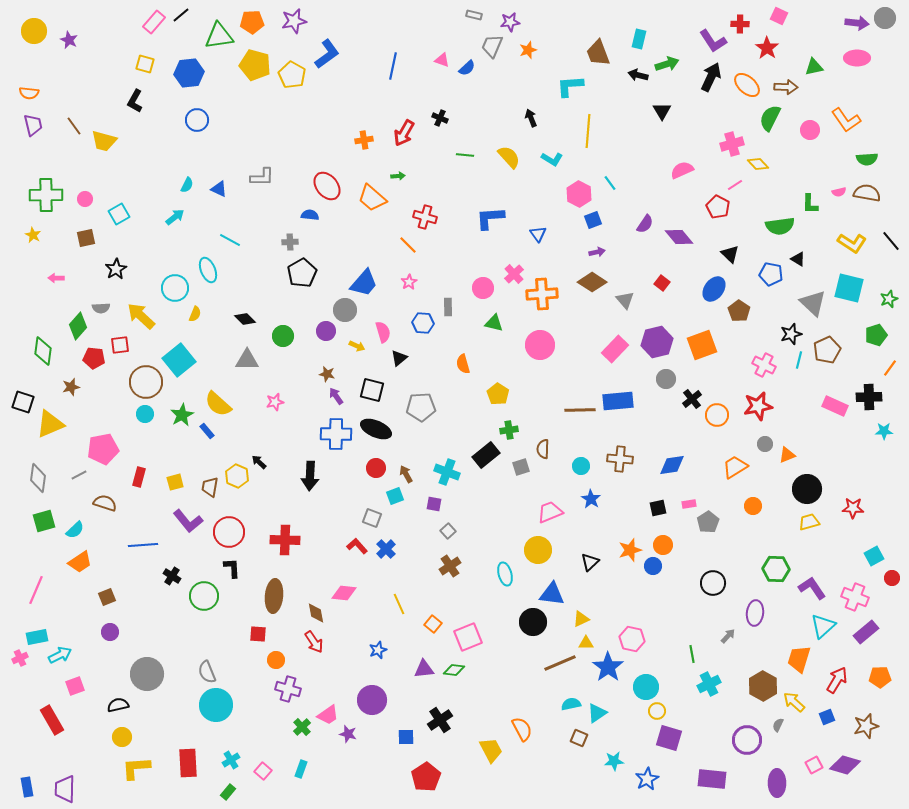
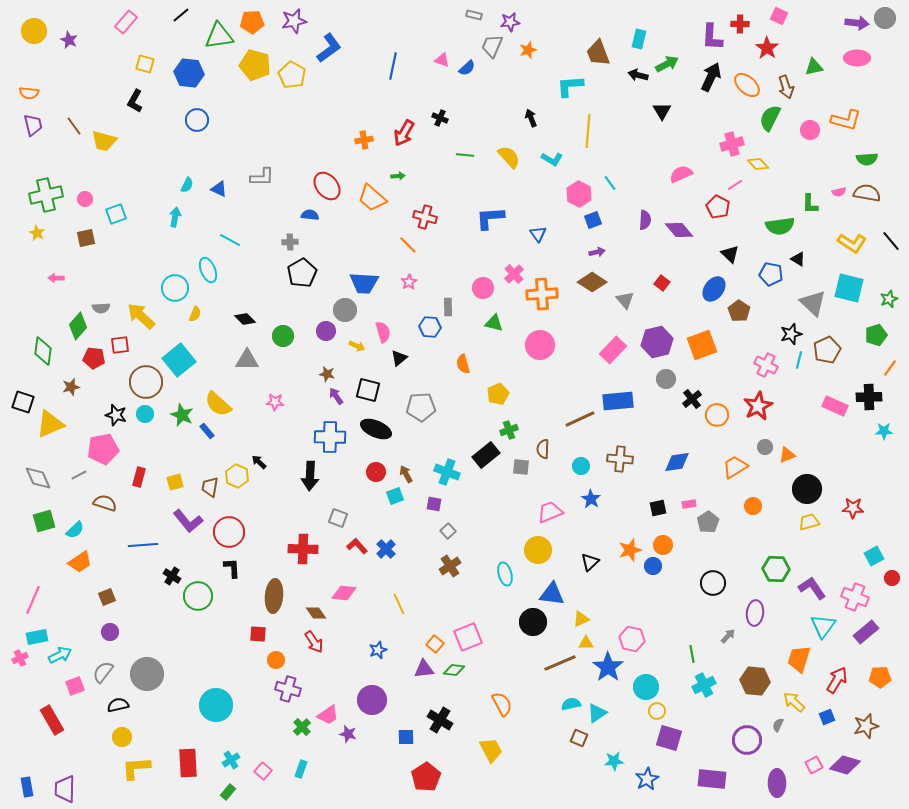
pink rectangle at (154, 22): moved 28 px left
purple L-shape at (713, 41): moved 1 px left, 4 px up; rotated 36 degrees clockwise
blue L-shape at (327, 54): moved 2 px right, 6 px up
green arrow at (667, 64): rotated 10 degrees counterclockwise
blue hexagon at (189, 73): rotated 12 degrees clockwise
brown arrow at (786, 87): rotated 70 degrees clockwise
orange L-shape at (846, 120): rotated 40 degrees counterclockwise
pink semicircle at (682, 170): moved 1 px left, 4 px down
green cross at (46, 195): rotated 12 degrees counterclockwise
cyan square at (119, 214): moved 3 px left; rotated 10 degrees clockwise
cyan arrow at (175, 217): rotated 42 degrees counterclockwise
purple semicircle at (645, 224): moved 4 px up; rotated 30 degrees counterclockwise
yellow star at (33, 235): moved 4 px right, 2 px up
purple diamond at (679, 237): moved 7 px up
black star at (116, 269): moved 146 px down; rotated 25 degrees counterclockwise
blue trapezoid at (364, 283): rotated 52 degrees clockwise
blue hexagon at (423, 323): moved 7 px right, 4 px down
pink rectangle at (615, 349): moved 2 px left, 1 px down
pink cross at (764, 365): moved 2 px right
black square at (372, 390): moved 4 px left
yellow pentagon at (498, 394): rotated 15 degrees clockwise
pink star at (275, 402): rotated 18 degrees clockwise
red star at (758, 406): rotated 16 degrees counterclockwise
brown line at (580, 410): moved 9 px down; rotated 24 degrees counterclockwise
green star at (182, 415): rotated 20 degrees counterclockwise
green cross at (509, 430): rotated 12 degrees counterclockwise
blue cross at (336, 434): moved 6 px left, 3 px down
gray circle at (765, 444): moved 3 px down
blue diamond at (672, 465): moved 5 px right, 3 px up
gray square at (521, 467): rotated 24 degrees clockwise
red circle at (376, 468): moved 4 px down
gray diamond at (38, 478): rotated 32 degrees counterclockwise
gray square at (372, 518): moved 34 px left
red cross at (285, 540): moved 18 px right, 9 px down
pink line at (36, 590): moved 3 px left, 10 px down
green circle at (204, 596): moved 6 px left
brown diamond at (316, 613): rotated 25 degrees counterclockwise
orange square at (433, 624): moved 2 px right, 20 px down
cyan triangle at (823, 626): rotated 12 degrees counterclockwise
gray semicircle at (207, 672): moved 104 px left; rotated 60 degrees clockwise
cyan cross at (709, 684): moved 5 px left, 1 px down
brown hexagon at (763, 686): moved 8 px left, 5 px up; rotated 24 degrees counterclockwise
black cross at (440, 720): rotated 25 degrees counterclockwise
orange semicircle at (522, 729): moved 20 px left, 25 px up
